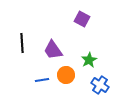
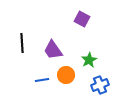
blue cross: rotated 36 degrees clockwise
